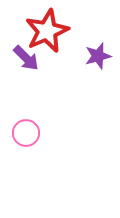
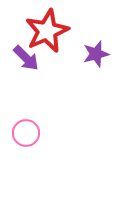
purple star: moved 2 px left, 2 px up
